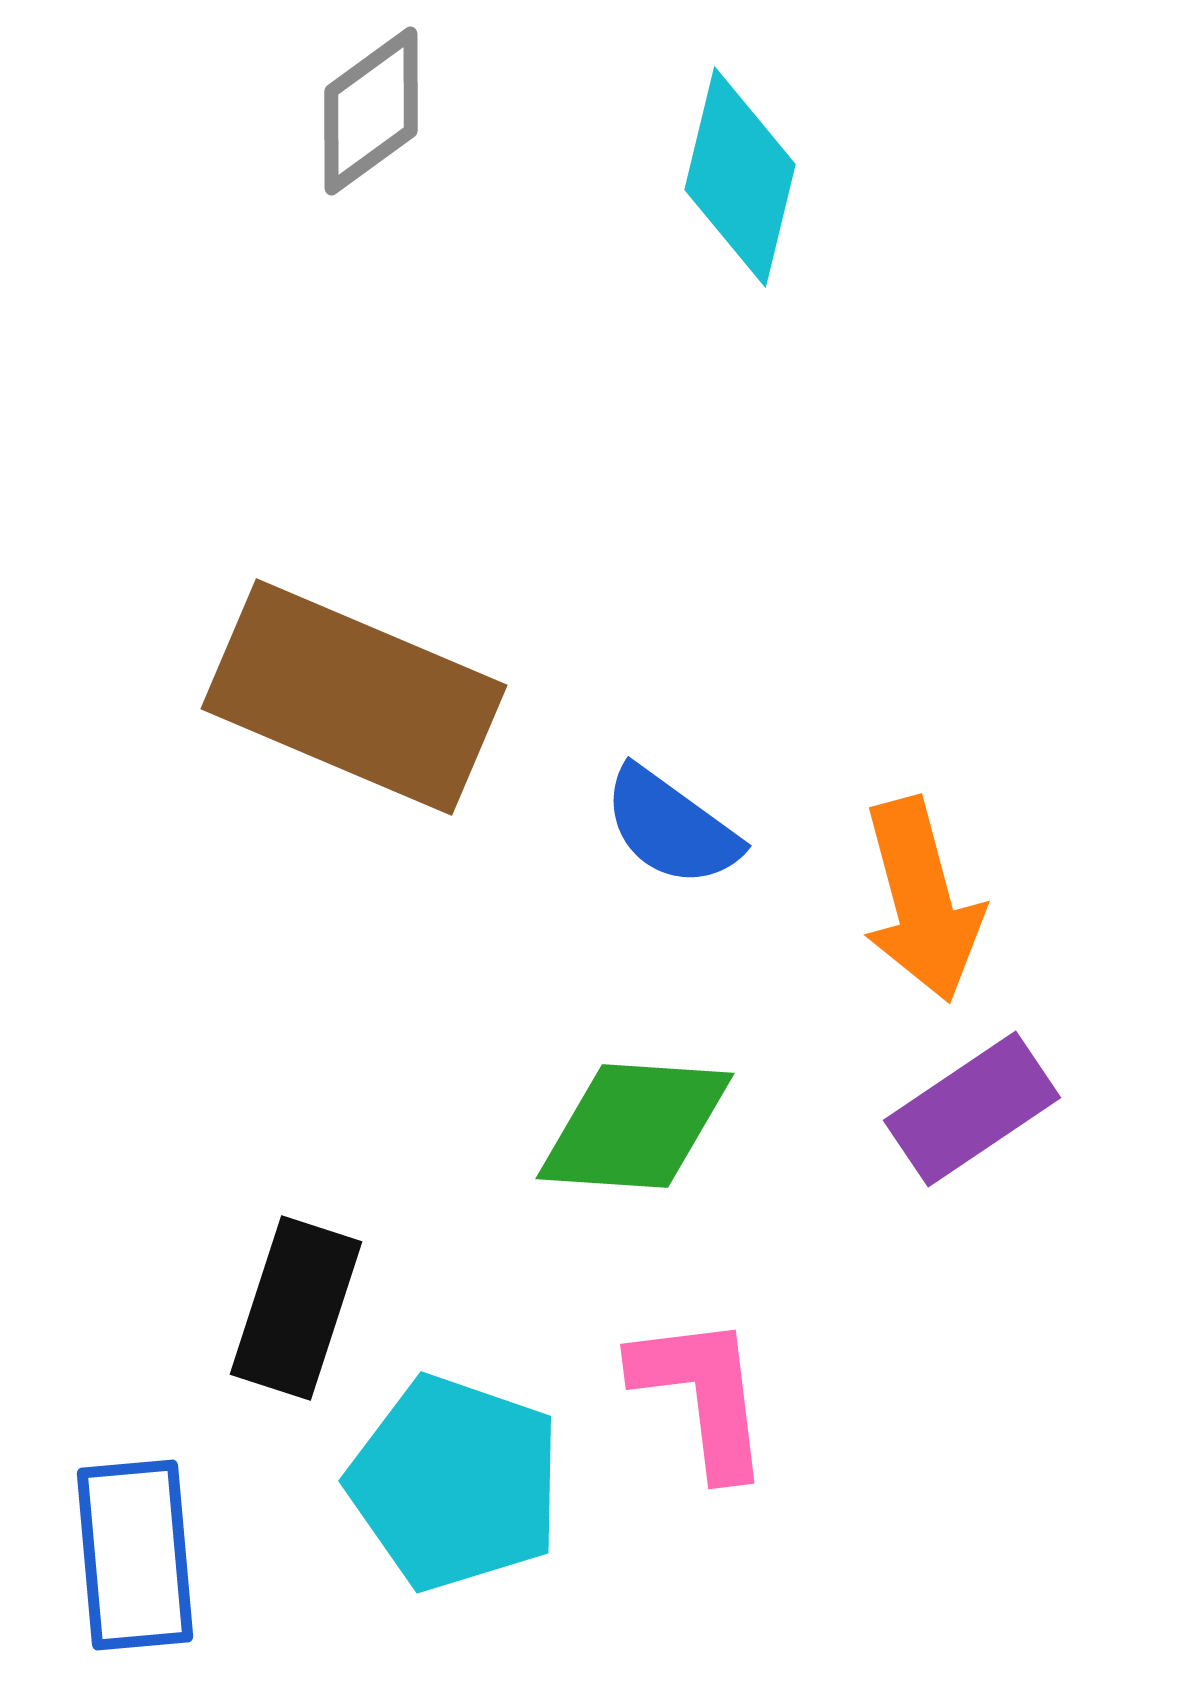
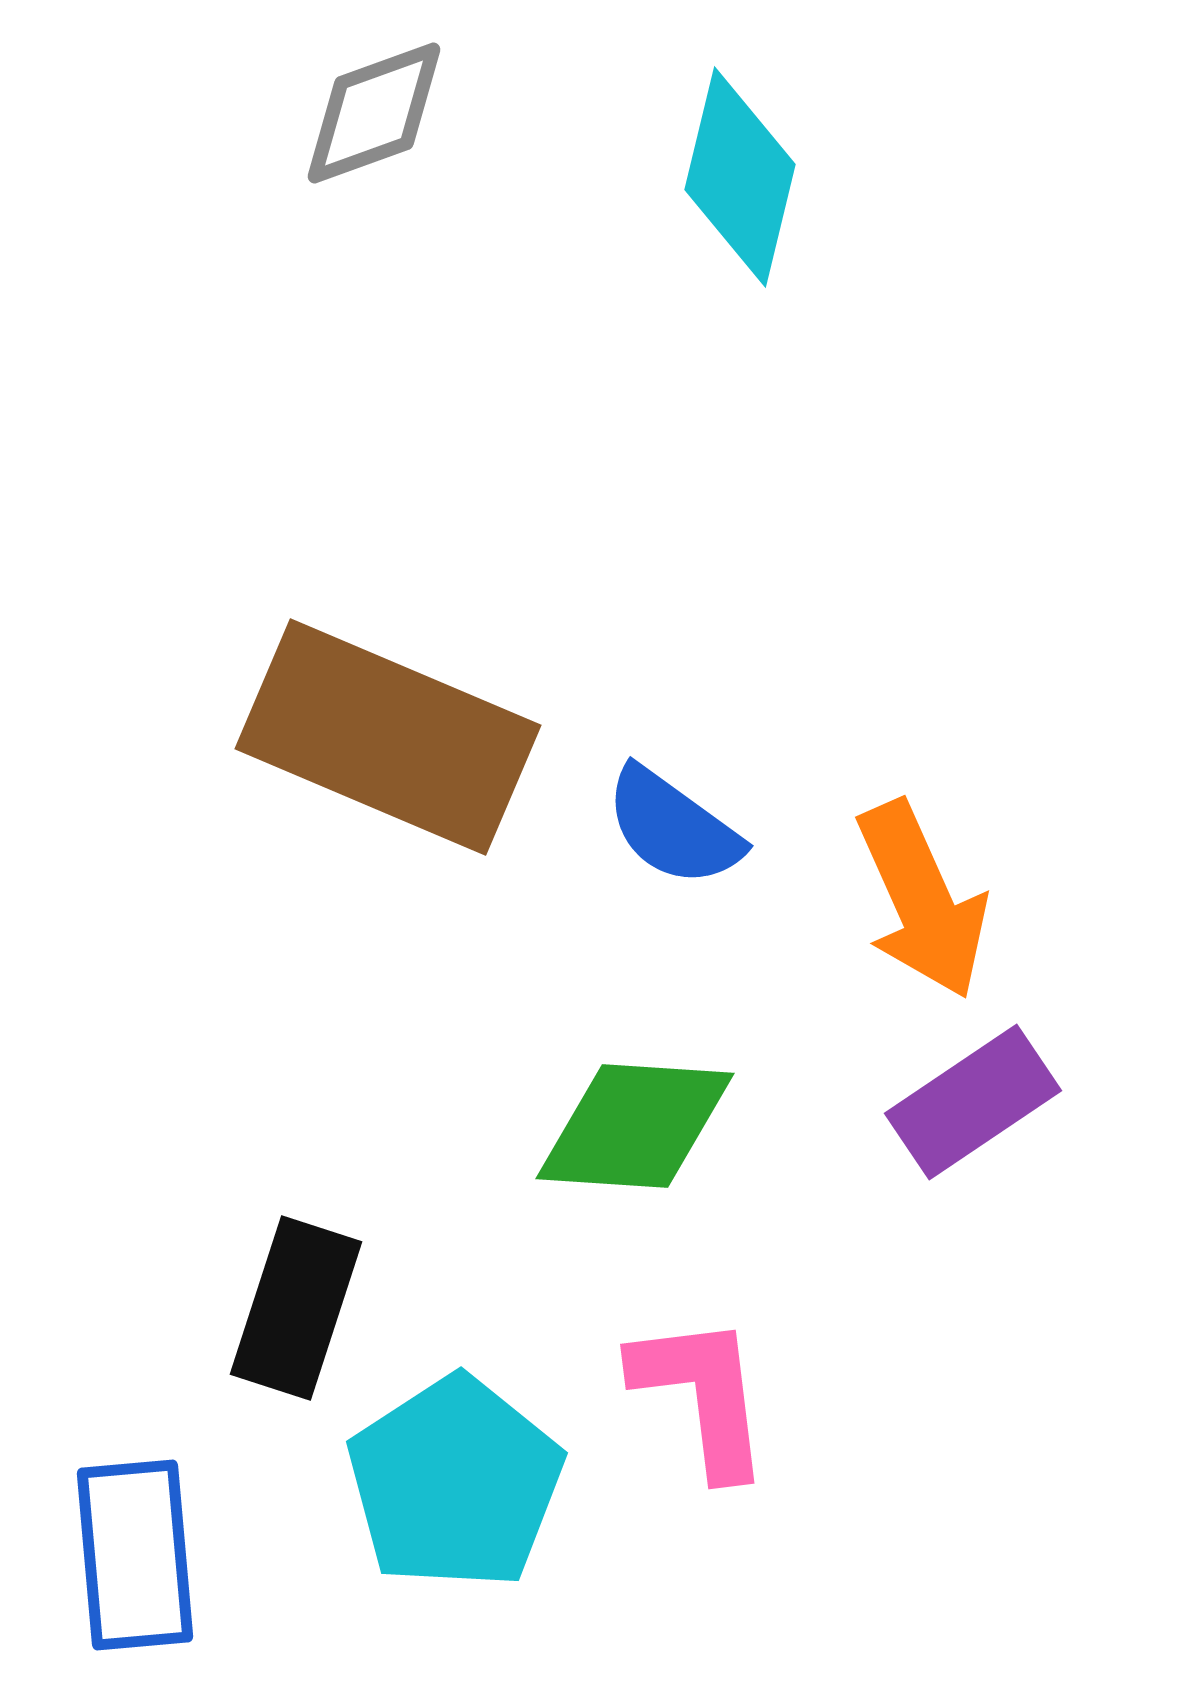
gray diamond: moved 3 px right, 2 px down; rotated 16 degrees clockwise
brown rectangle: moved 34 px right, 40 px down
blue semicircle: moved 2 px right
orange arrow: rotated 9 degrees counterclockwise
purple rectangle: moved 1 px right, 7 px up
cyan pentagon: rotated 20 degrees clockwise
